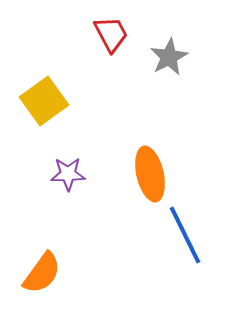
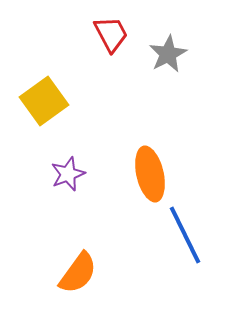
gray star: moved 1 px left, 3 px up
purple star: rotated 20 degrees counterclockwise
orange semicircle: moved 36 px right
